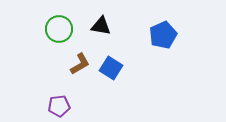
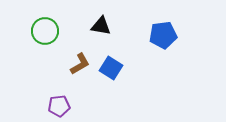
green circle: moved 14 px left, 2 px down
blue pentagon: rotated 16 degrees clockwise
